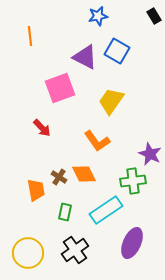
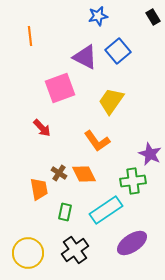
black rectangle: moved 1 px left, 1 px down
blue square: moved 1 px right; rotated 20 degrees clockwise
brown cross: moved 4 px up
orange trapezoid: moved 3 px right, 1 px up
purple ellipse: rotated 32 degrees clockwise
